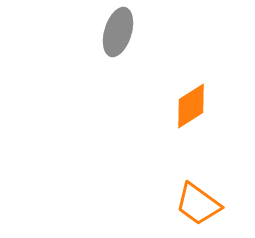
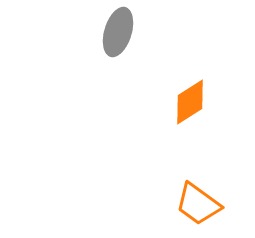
orange diamond: moved 1 px left, 4 px up
